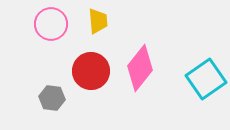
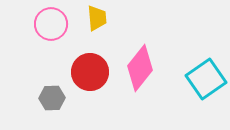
yellow trapezoid: moved 1 px left, 3 px up
red circle: moved 1 px left, 1 px down
gray hexagon: rotated 10 degrees counterclockwise
